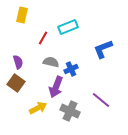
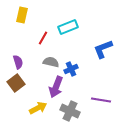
brown square: rotated 18 degrees clockwise
purple line: rotated 30 degrees counterclockwise
